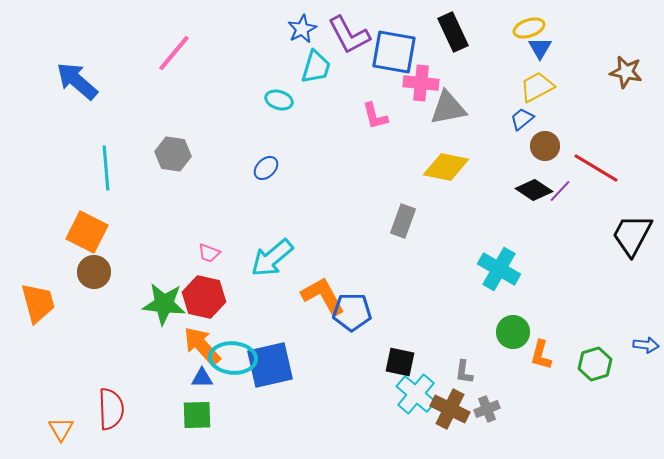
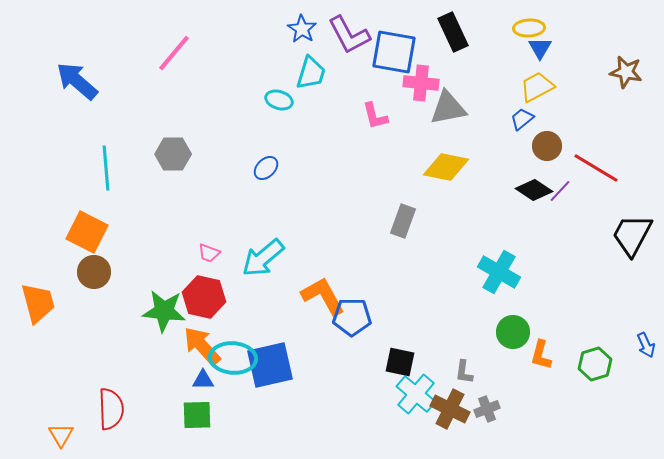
yellow ellipse at (529, 28): rotated 16 degrees clockwise
blue star at (302, 29): rotated 12 degrees counterclockwise
cyan trapezoid at (316, 67): moved 5 px left, 6 px down
brown circle at (545, 146): moved 2 px right
gray hexagon at (173, 154): rotated 8 degrees counterclockwise
cyan arrow at (272, 258): moved 9 px left
cyan cross at (499, 269): moved 3 px down
green star at (164, 304): moved 7 px down
blue pentagon at (352, 312): moved 5 px down
blue arrow at (646, 345): rotated 60 degrees clockwise
blue triangle at (202, 378): moved 1 px right, 2 px down
orange triangle at (61, 429): moved 6 px down
